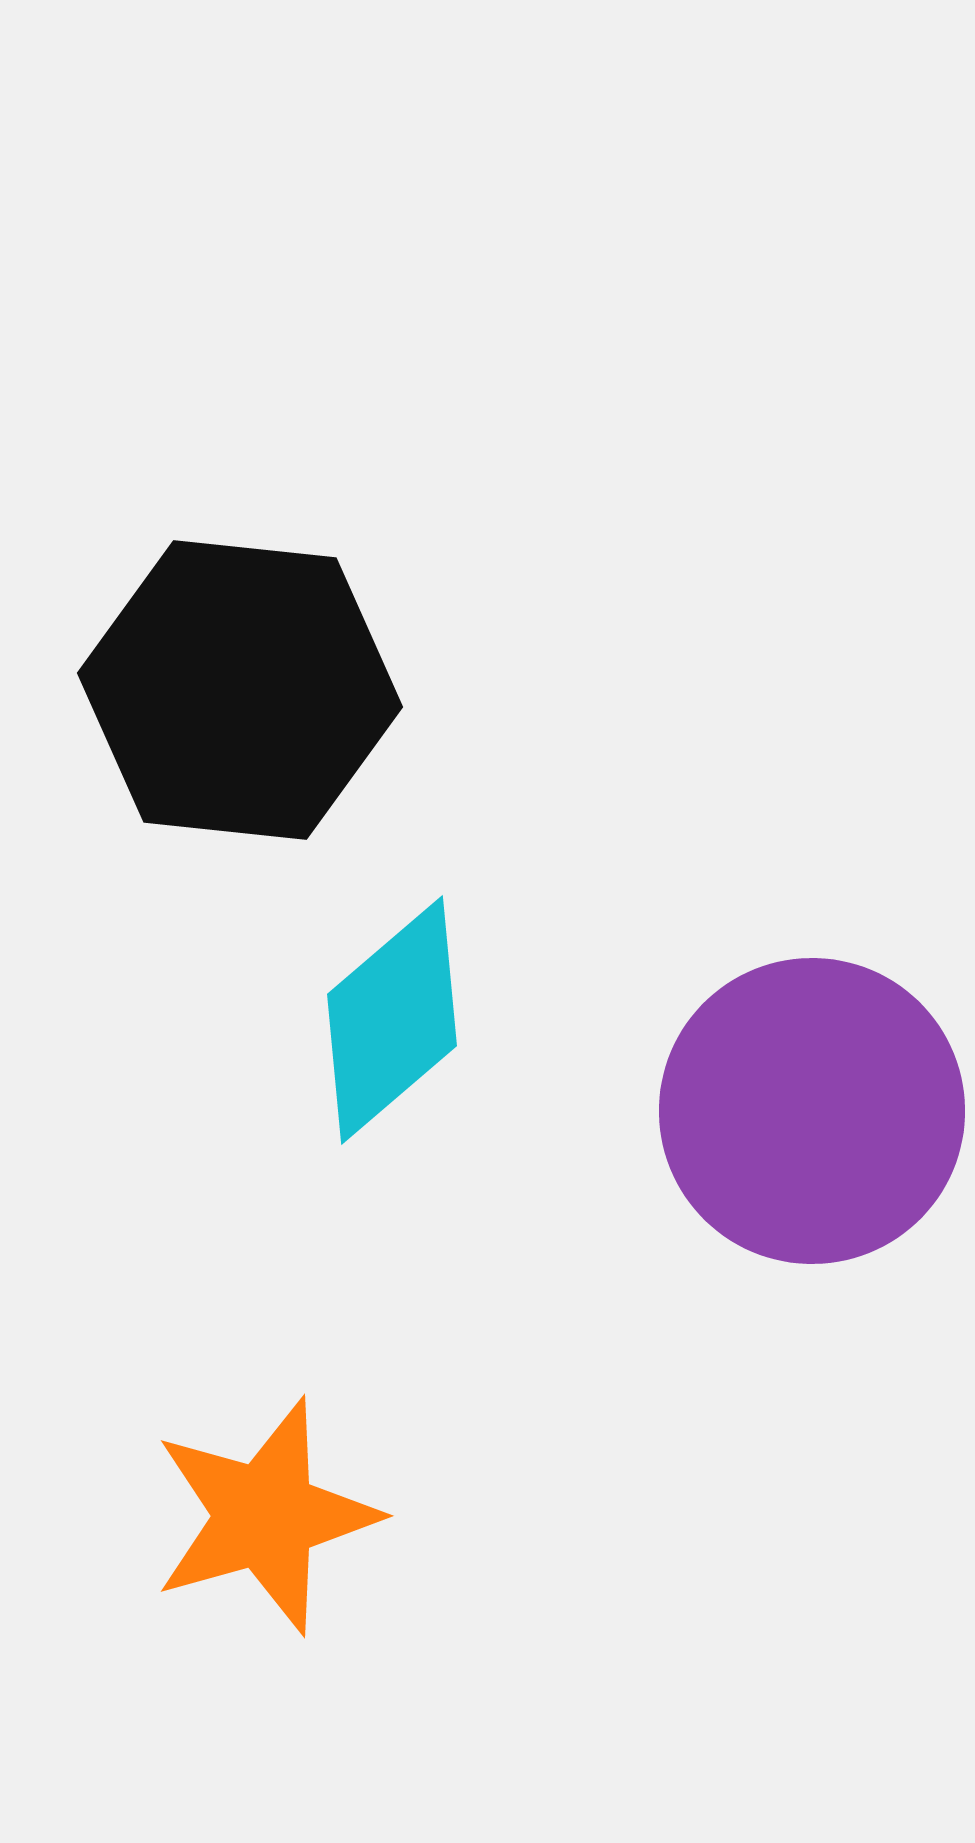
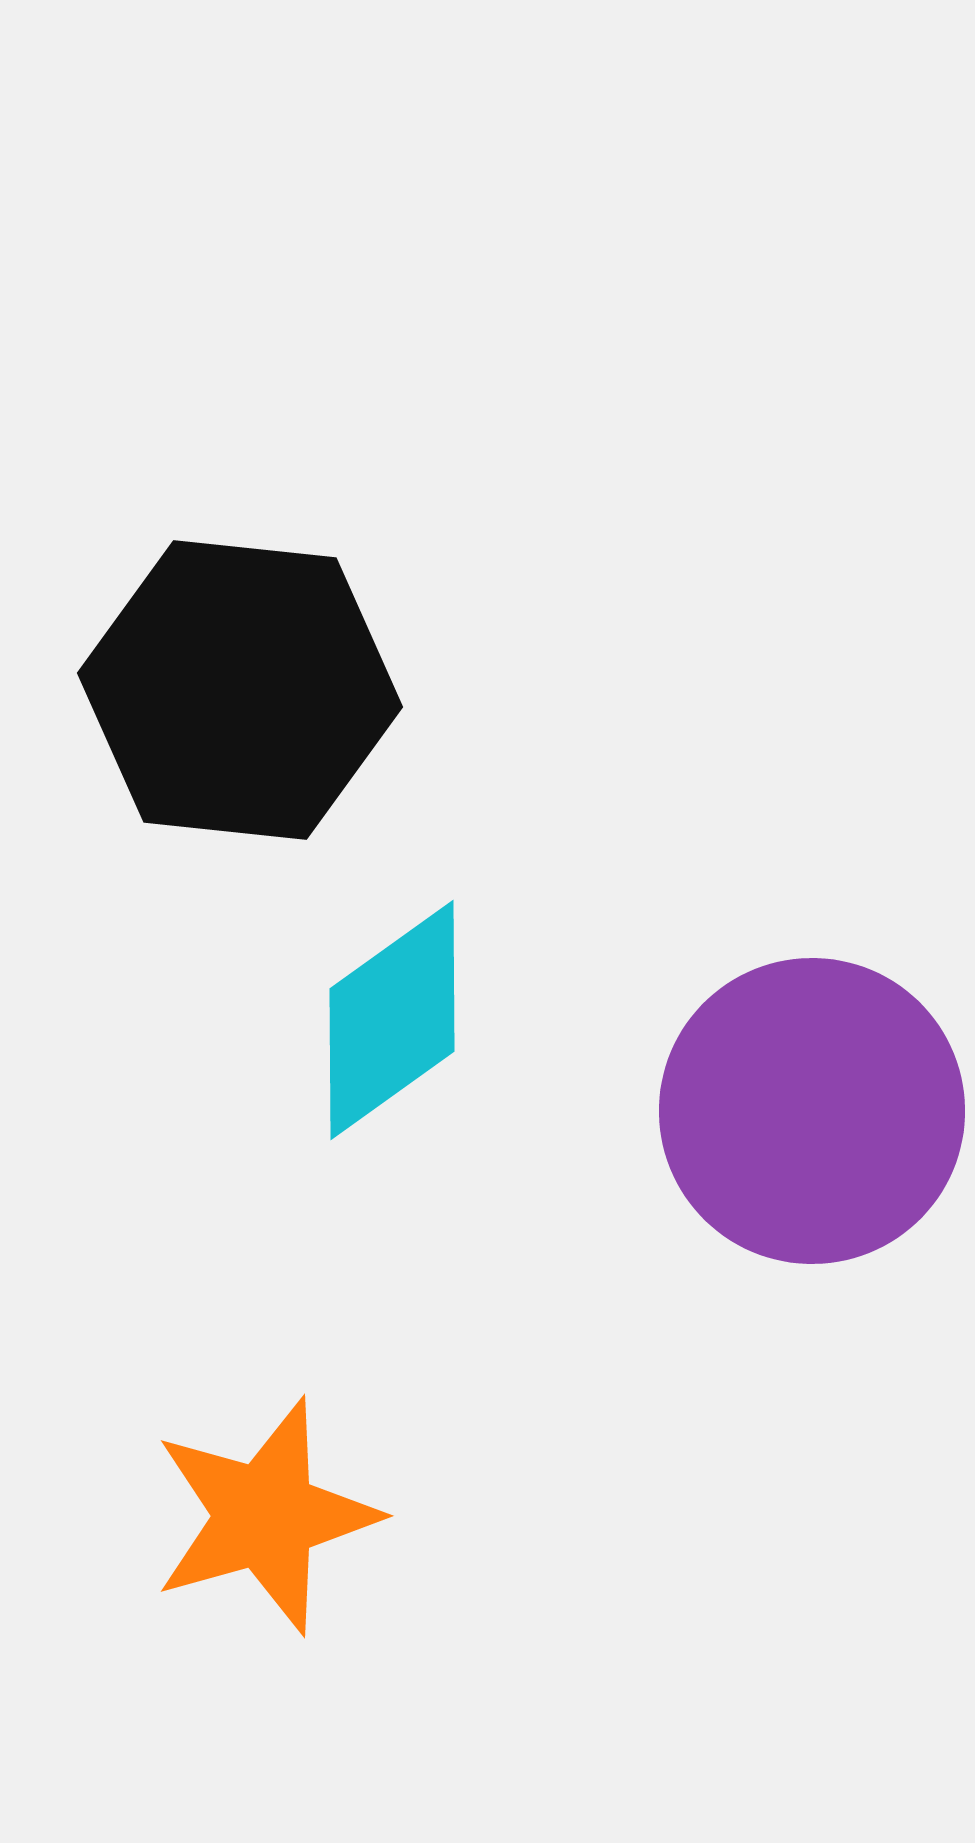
cyan diamond: rotated 5 degrees clockwise
